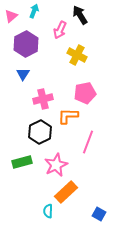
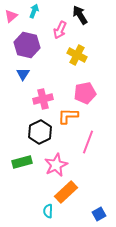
purple hexagon: moved 1 px right, 1 px down; rotated 20 degrees counterclockwise
blue square: rotated 32 degrees clockwise
